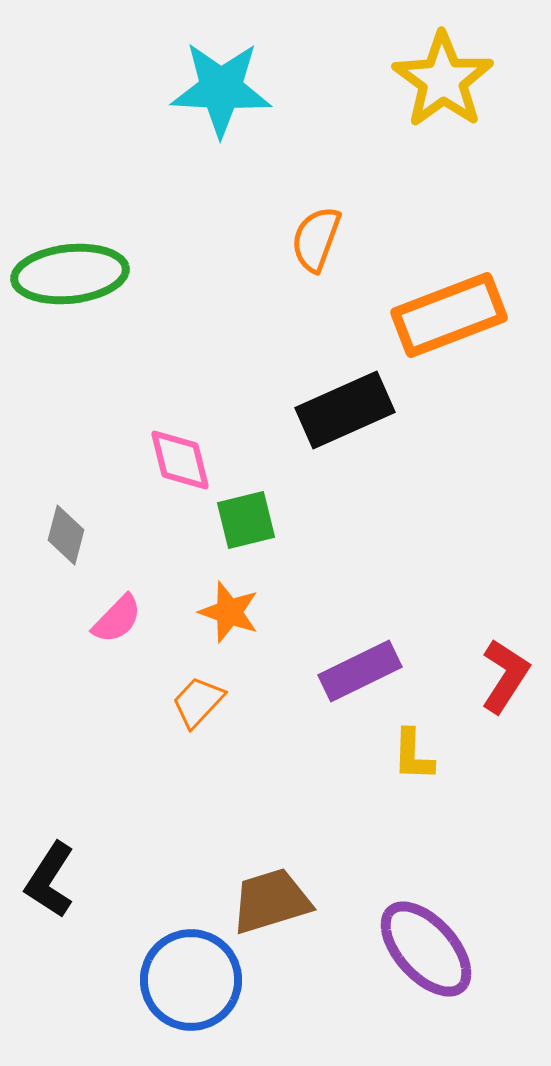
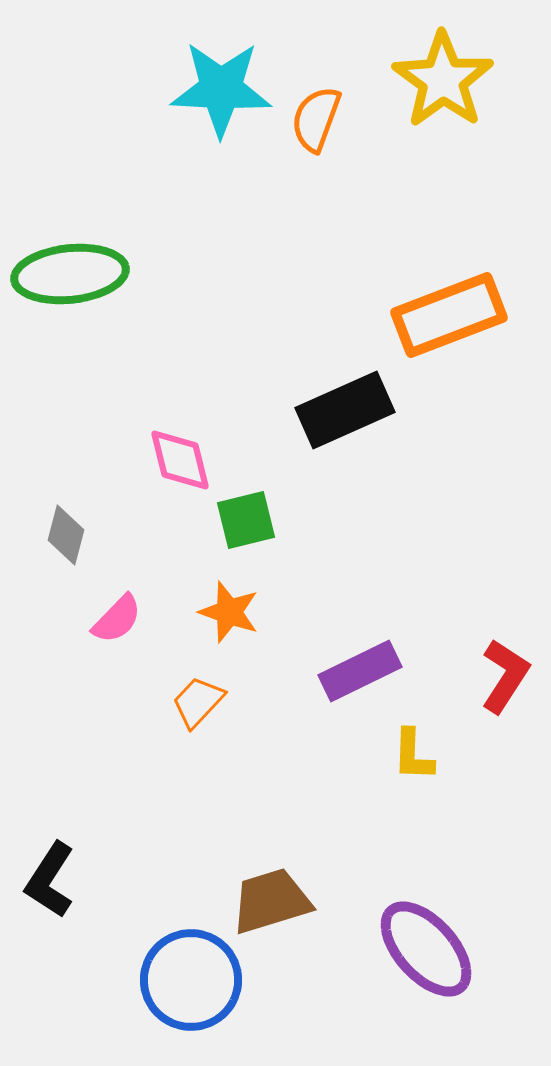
orange semicircle: moved 120 px up
